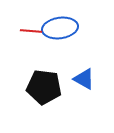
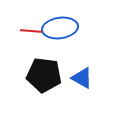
blue triangle: moved 2 px left, 1 px up
black pentagon: moved 12 px up
